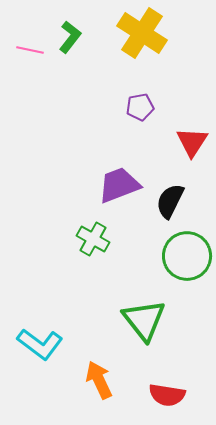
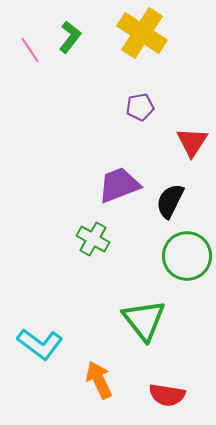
pink line: rotated 44 degrees clockwise
